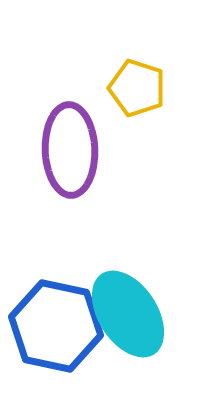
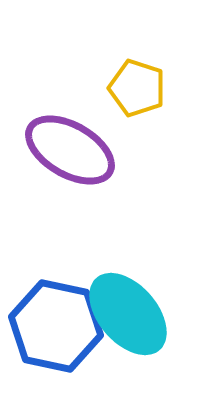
purple ellipse: rotated 58 degrees counterclockwise
cyan ellipse: rotated 8 degrees counterclockwise
